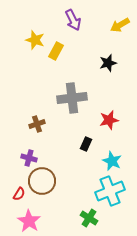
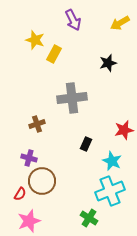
yellow arrow: moved 2 px up
yellow rectangle: moved 2 px left, 3 px down
red star: moved 15 px right, 10 px down
red semicircle: moved 1 px right
pink star: rotated 20 degrees clockwise
